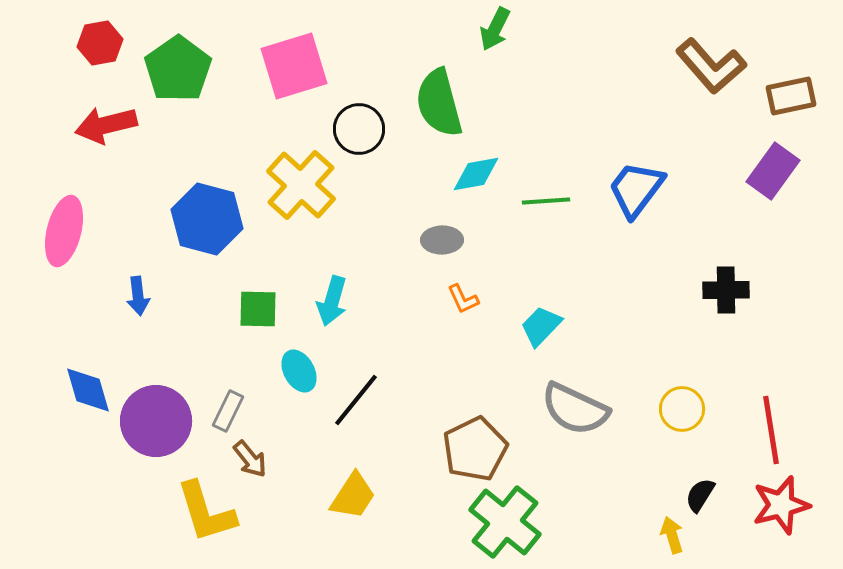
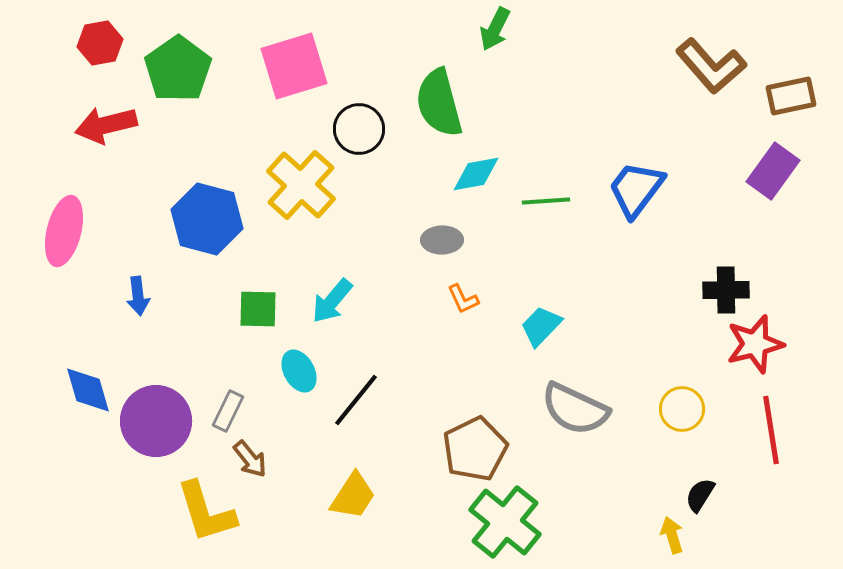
cyan arrow: rotated 24 degrees clockwise
red star: moved 26 px left, 161 px up
